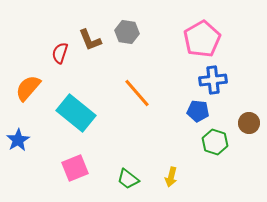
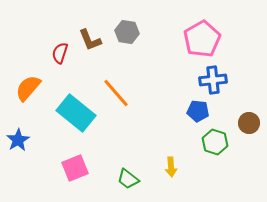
orange line: moved 21 px left
yellow arrow: moved 10 px up; rotated 18 degrees counterclockwise
